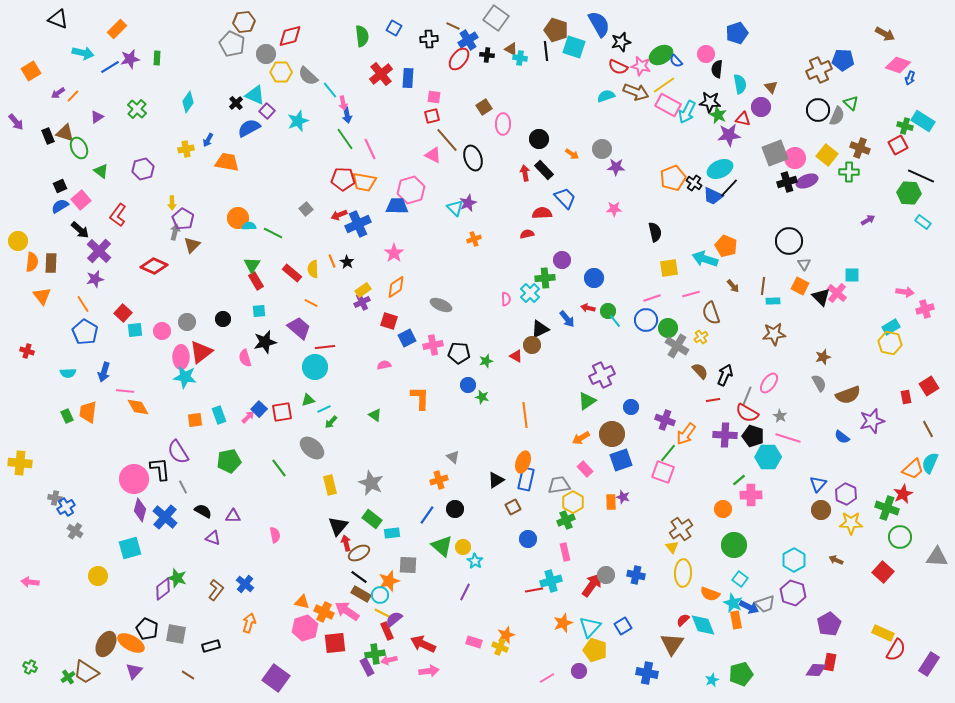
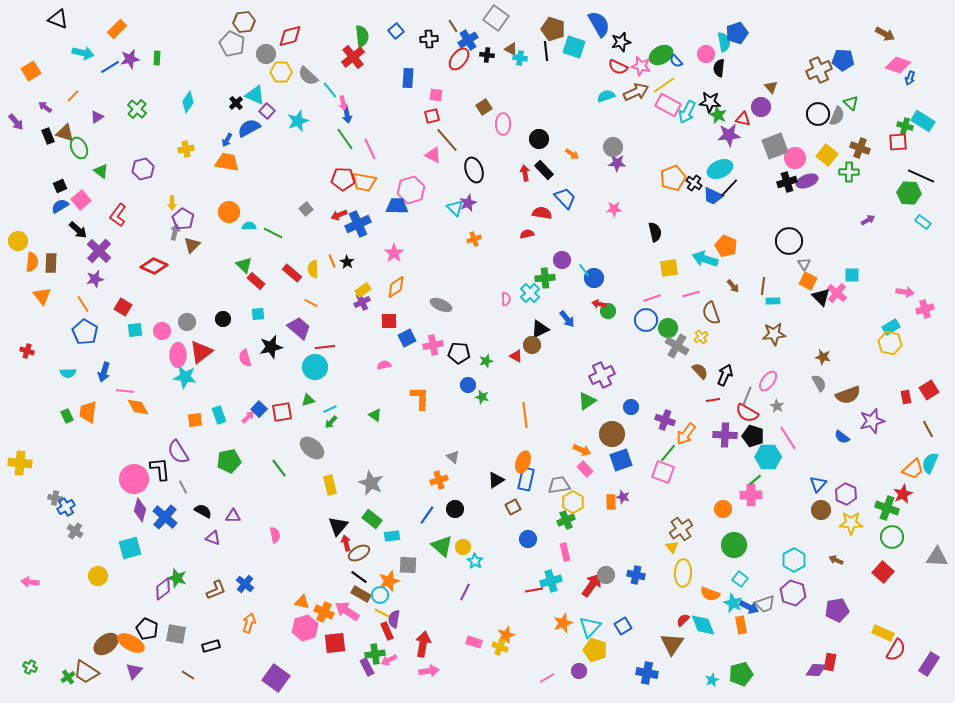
brown line at (453, 26): rotated 32 degrees clockwise
blue square at (394, 28): moved 2 px right, 3 px down; rotated 21 degrees clockwise
brown pentagon at (556, 30): moved 3 px left, 1 px up
black semicircle at (717, 69): moved 2 px right, 1 px up
red cross at (381, 74): moved 28 px left, 17 px up
cyan semicircle at (740, 84): moved 16 px left, 42 px up
brown arrow at (636, 92): rotated 45 degrees counterclockwise
purple arrow at (58, 93): moved 13 px left, 14 px down; rotated 72 degrees clockwise
pink square at (434, 97): moved 2 px right, 2 px up
black circle at (818, 110): moved 4 px down
blue arrow at (208, 140): moved 19 px right
red square at (898, 145): moved 3 px up; rotated 24 degrees clockwise
gray circle at (602, 149): moved 11 px right, 2 px up
gray square at (775, 153): moved 7 px up
black ellipse at (473, 158): moved 1 px right, 12 px down
purple star at (616, 167): moved 1 px right, 4 px up
red semicircle at (542, 213): rotated 12 degrees clockwise
orange circle at (238, 218): moved 9 px left, 6 px up
black arrow at (80, 230): moved 2 px left
green triangle at (252, 265): moved 8 px left; rotated 18 degrees counterclockwise
red rectangle at (256, 281): rotated 18 degrees counterclockwise
orange square at (800, 286): moved 8 px right, 5 px up
red arrow at (588, 308): moved 11 px right, 4 px up
cyan square at (259, 311): moved 1 px left, 3 px down
red square at (123, 313): moved 6 px up; rotated 12 degrees counterclockwise
red square at (389, 321): rotated 18 degrees counterclockwise
cyan line at (615, 321): moved 31 px left, 51 px up
black star at (265, 342): moved 6 px right, 5 px down
pink ellipse at (181, 357): moved 3 px left, 2 px up
brown star at (823, 357): rotated 28 degrees clockwise
pink ellipse at (769, 383): moved 1 px left, 2 px up
red square at (929, 386): moved 4 px down
cyan line at (324, 409): moved 6 px right
gray star at (780, 416): moved 3 px left, 10 px up
orange arrow at (581, 438): moved 1 px right, 12 px down; rotated 126 degrees counterclockwise
pink line at (788, 438): rotated 40 degrees clockwise
green line at (739, 480): moved 16 px right
cyan rectangle at (392, 533): moved 3 px down
green circle at (900, 537): moved 8 px left
brown L-shape at (216, 590): rotated 30 degrees clockwise
purple semicircle at (394, 619): rotated 42 degrees counterclockwise
orange rectangle at (736, 620): moved 5 px right, 5 px down
purple pentagon at (829, 624): moved 8 px right, 14 px up; rotated 20 degrees clockwise
brown ellipse at (106, 644): rotated 25 degrees clockwise
red arrow at (423, 644): rotated 75 degrees clockwise
pink arrow at (389, 660): rotated 14 degrees counterclockwise
